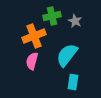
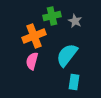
cyan rectangle: moved 1 px right
